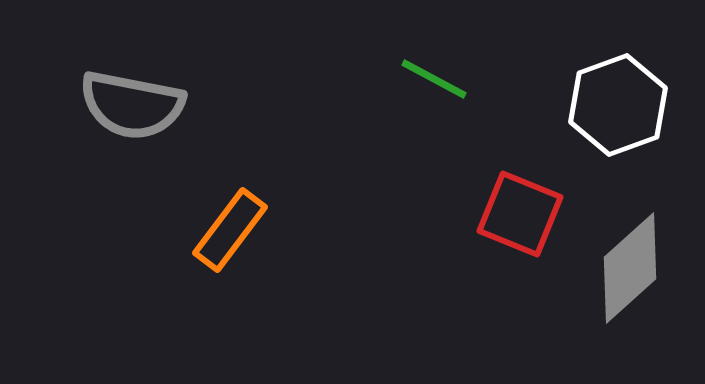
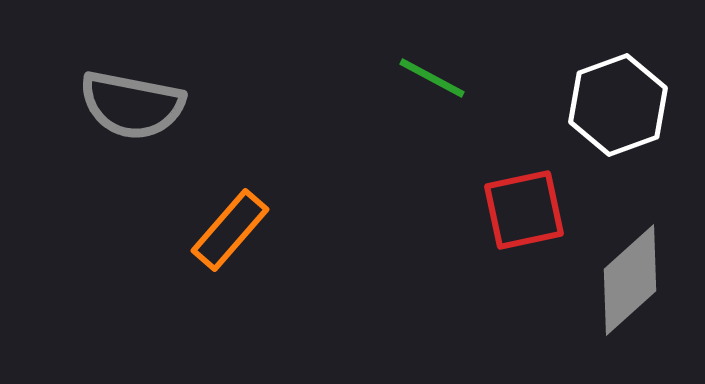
green line: moved 2 px left, 1 px up
red square: moved 4 px right, 4 px up; rotated 34 degrees counterclockwise
orange rectangle: rotated 4 degrees clockwise
gray diamond: moved 12 px down
